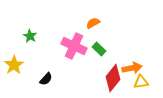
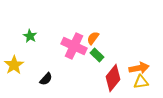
orange semicircle: moved 15 px down; rotated 24 degrees counterclockwise
green rectangle: moved 2 px left, 6 px down
orange arrow: moved 7 px right
